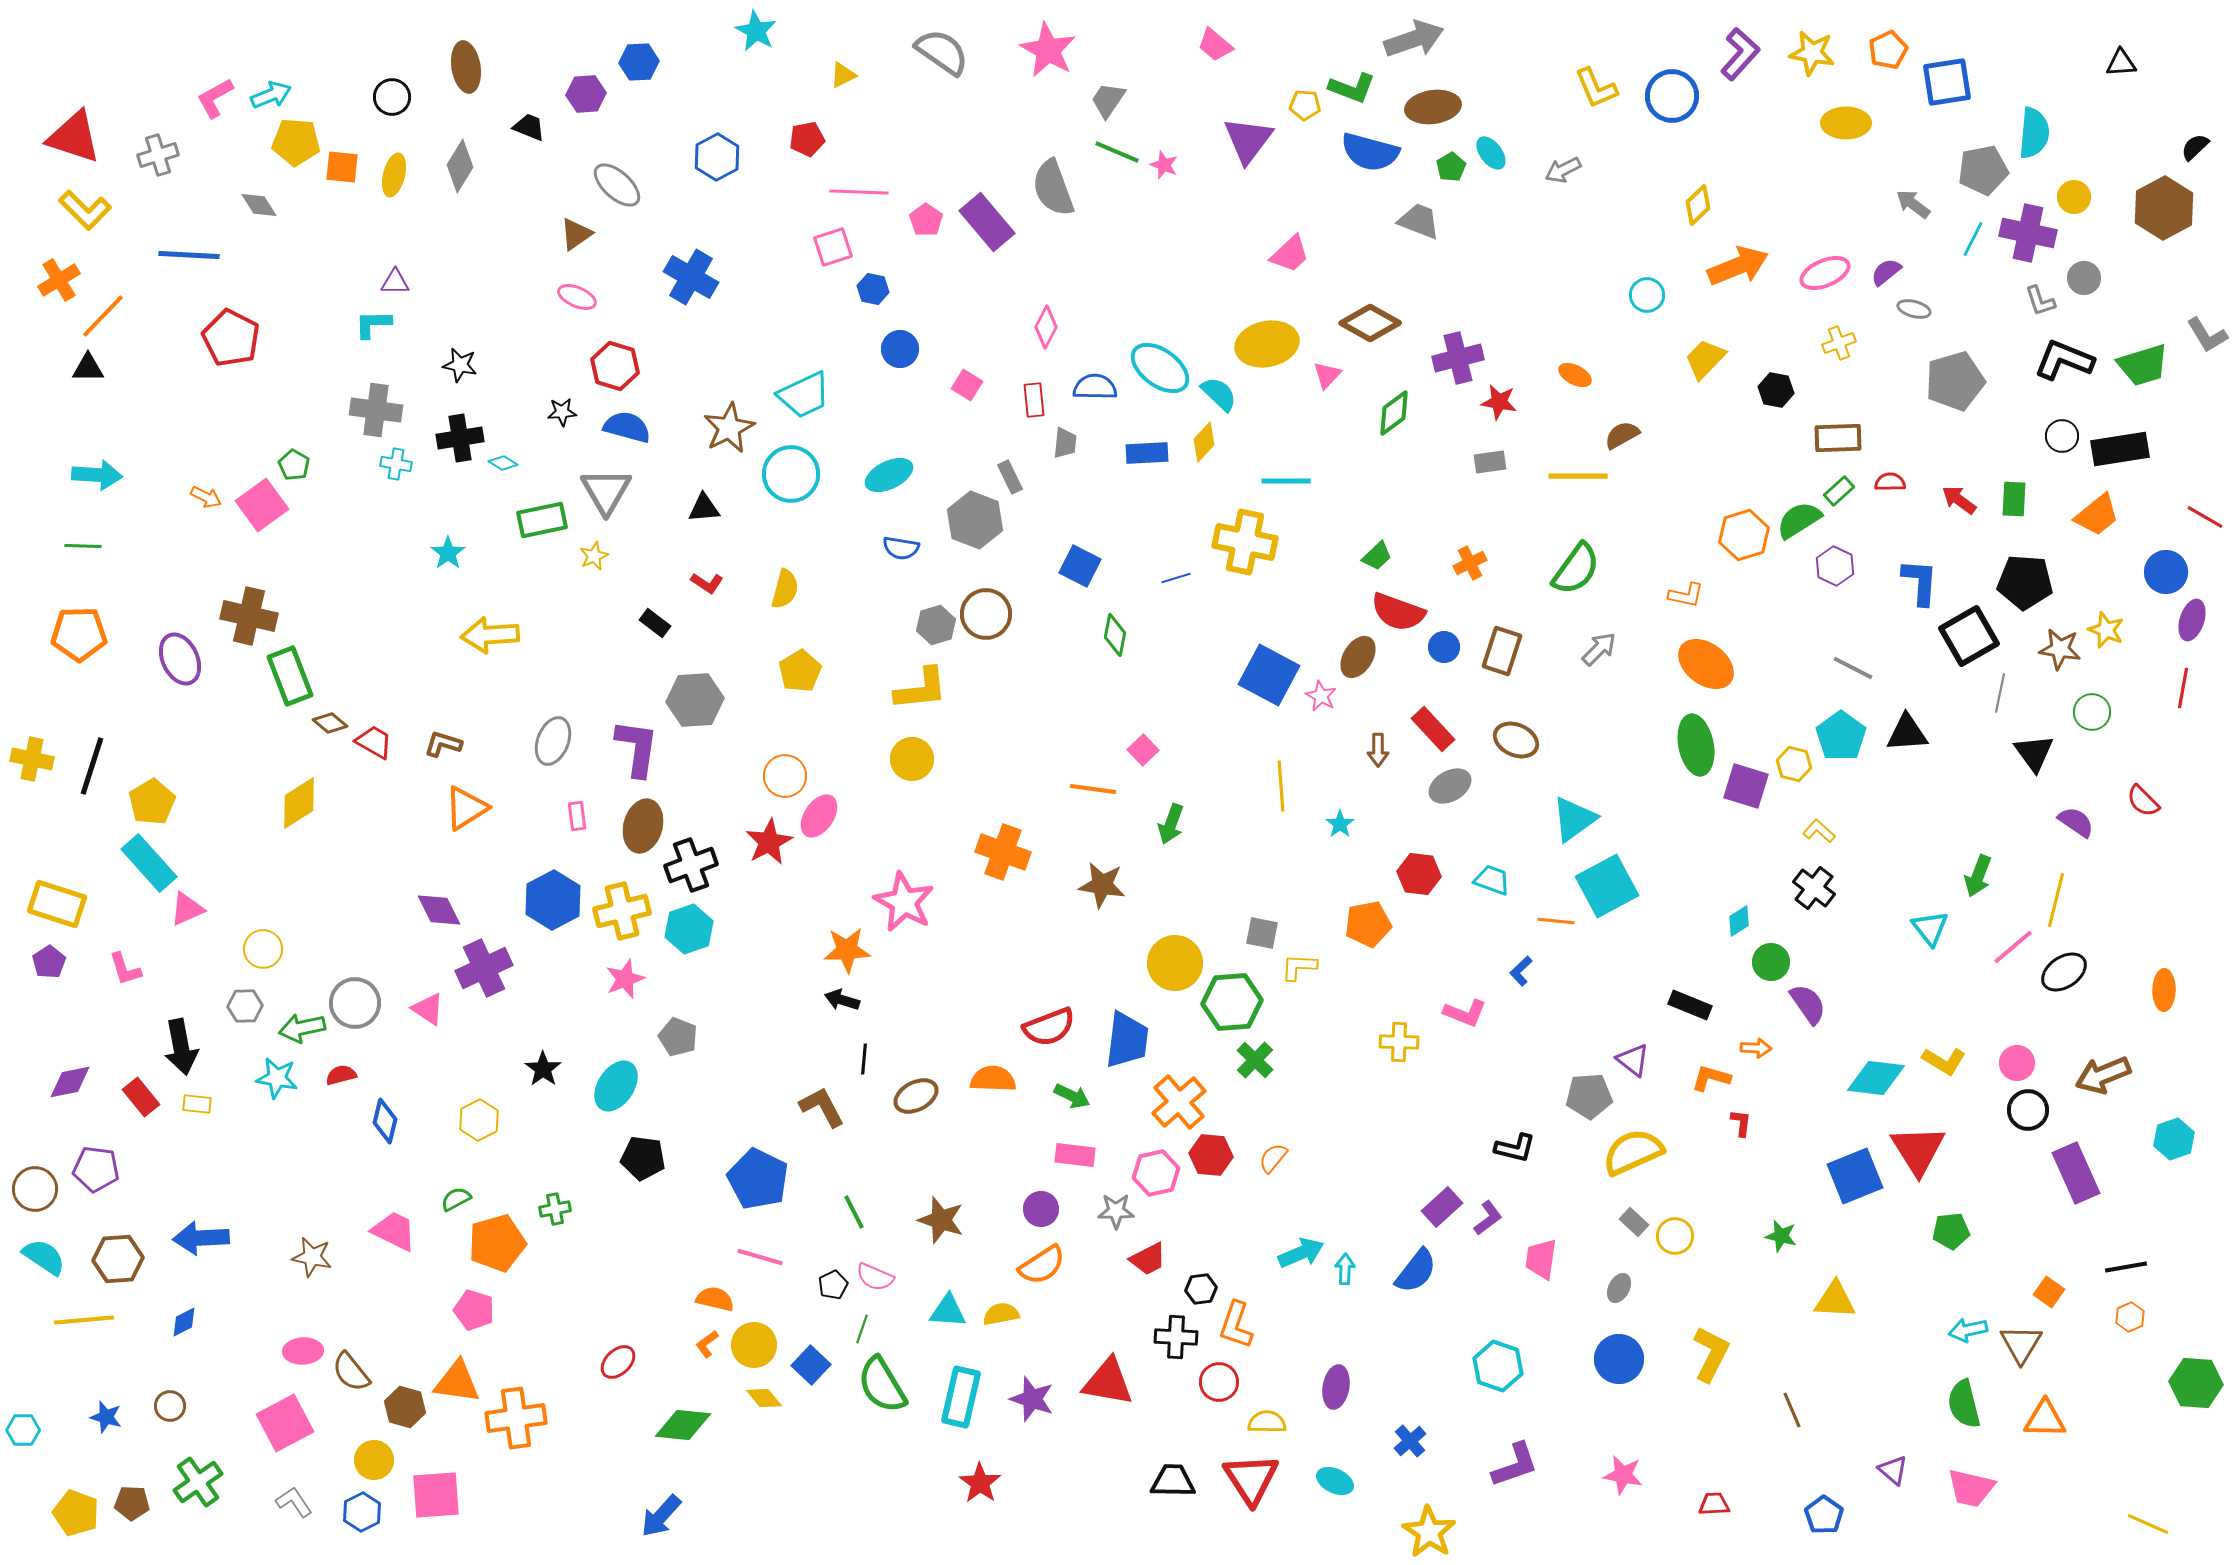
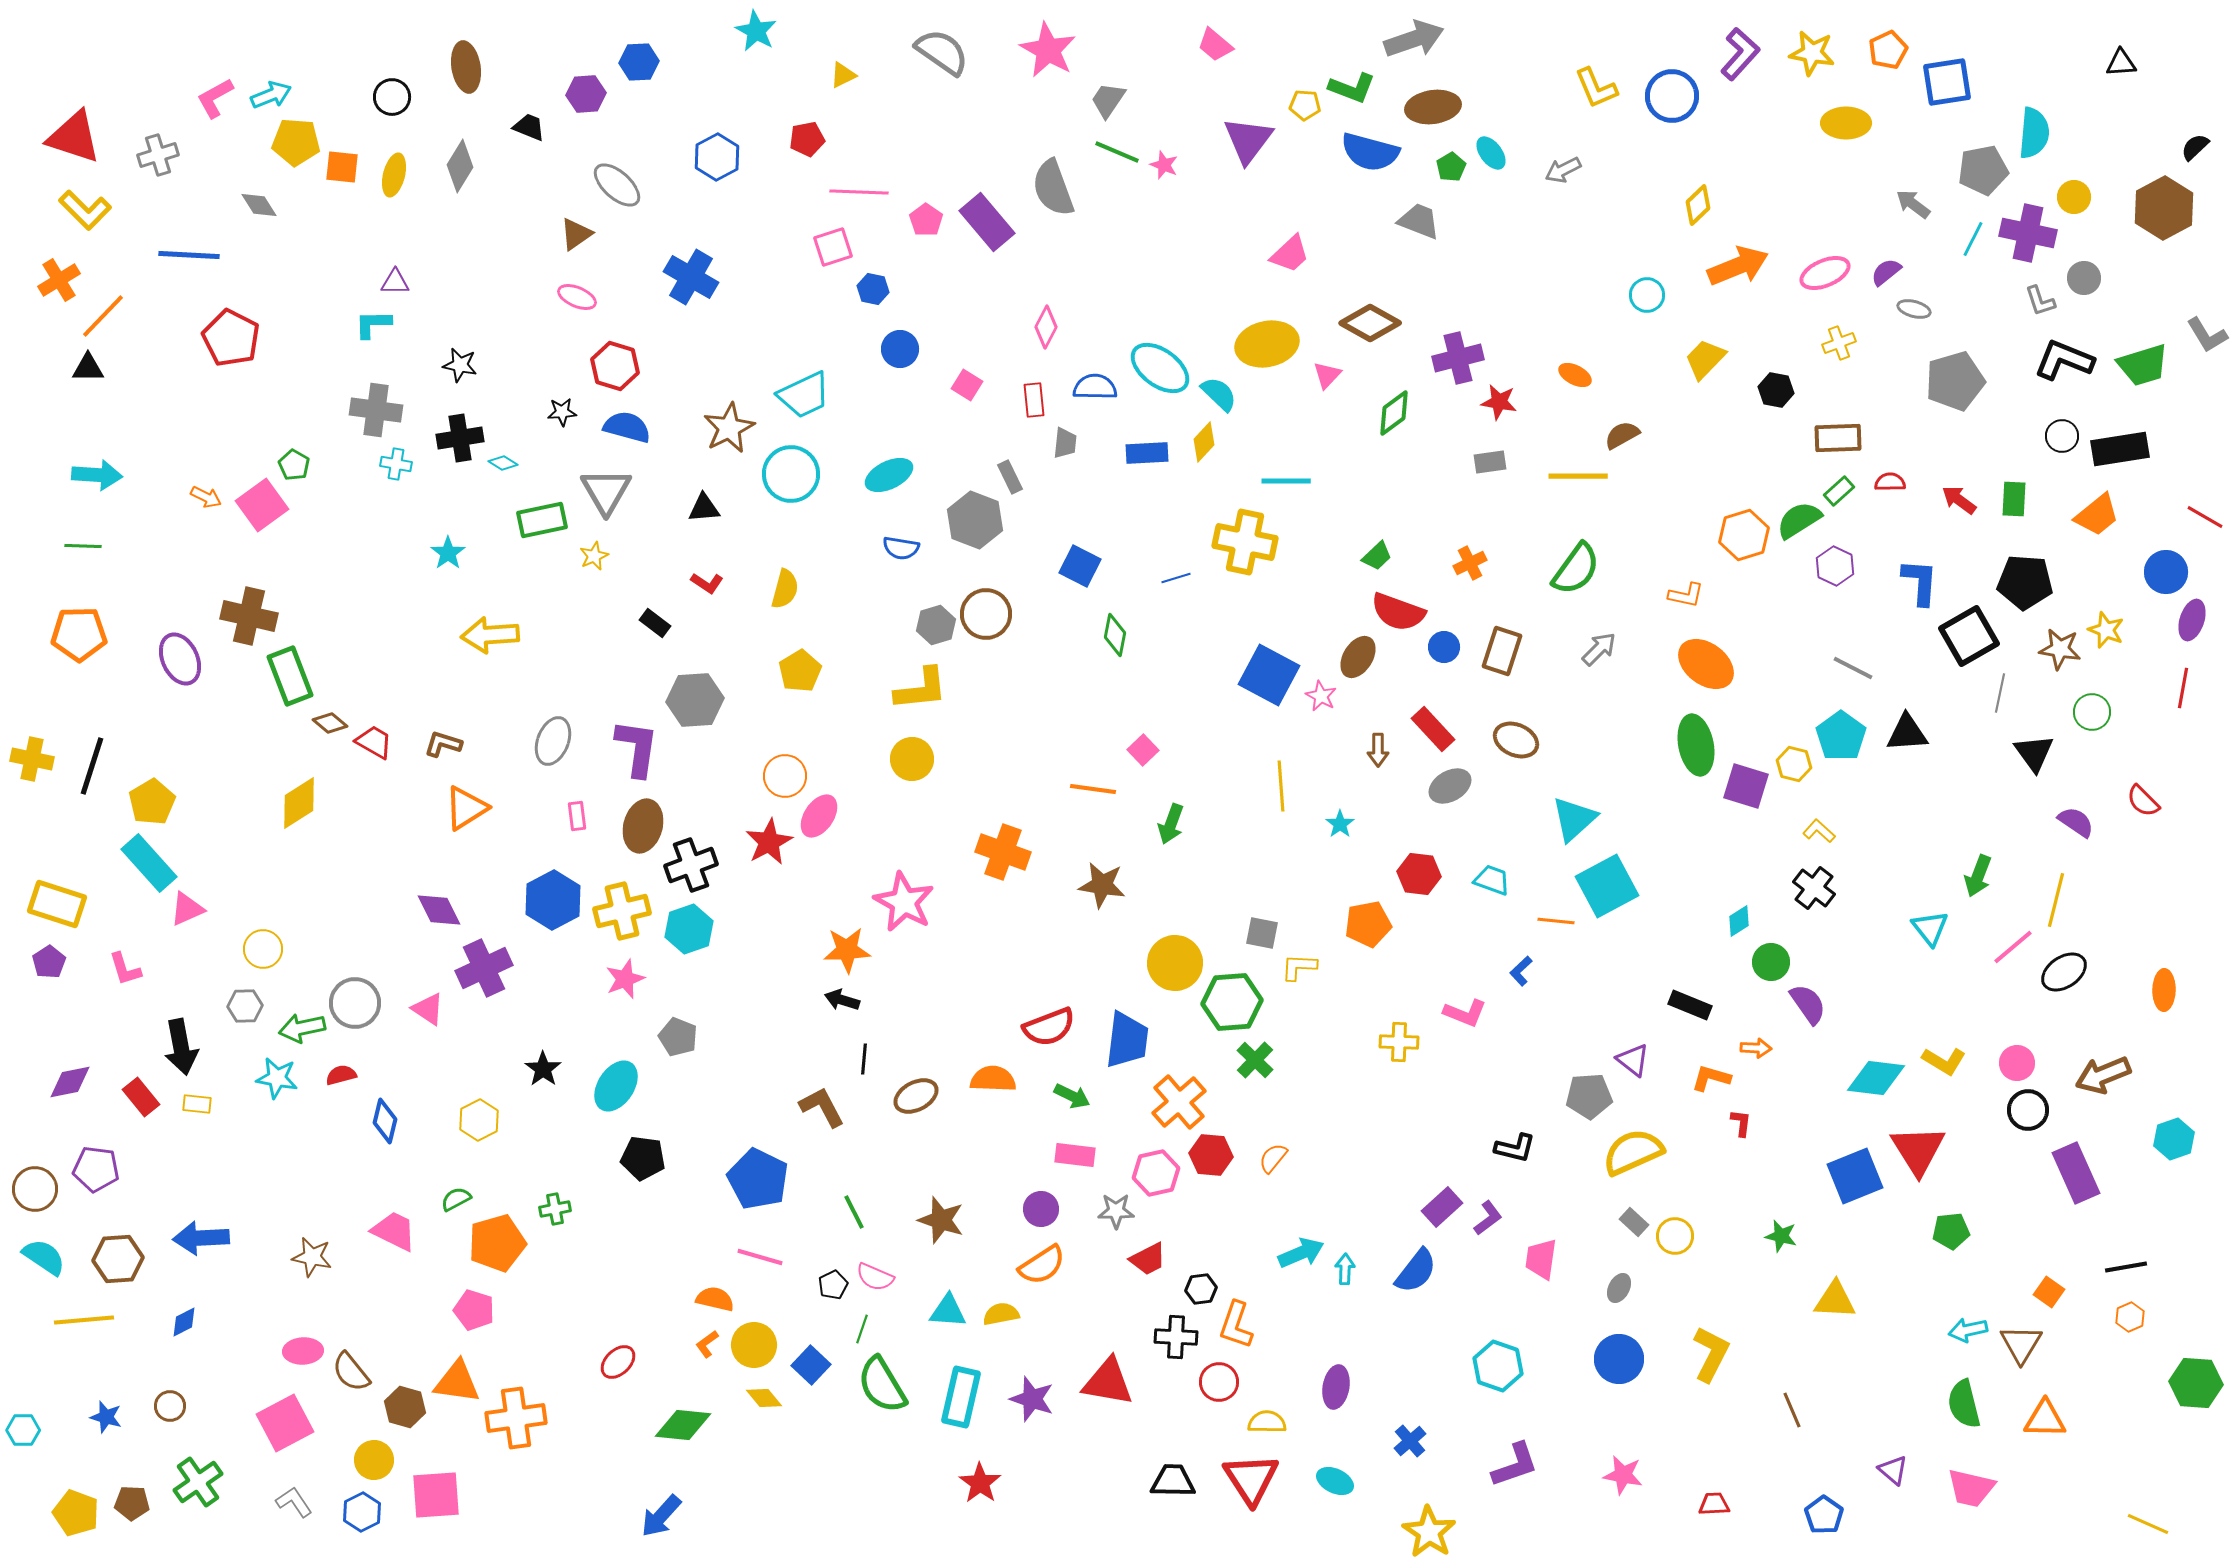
cyan triangle at (1574, 819): rotated 6 degrees counterclockwise
